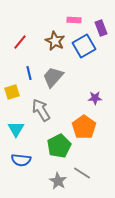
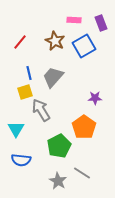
purple rectangle: moved 5 px up
yellow square: moved 13 px right
